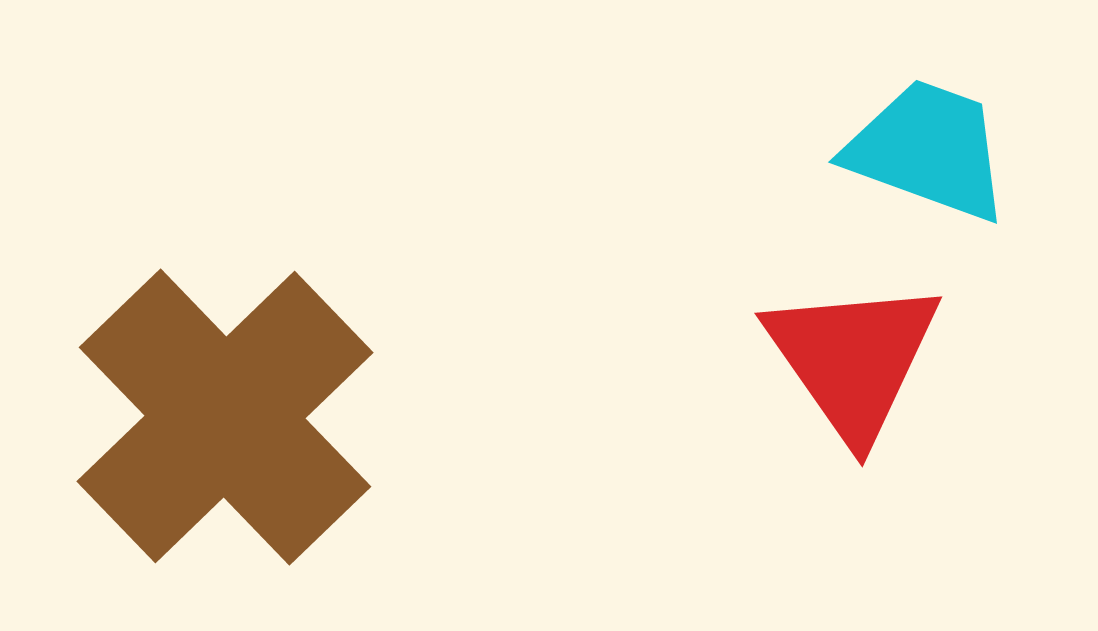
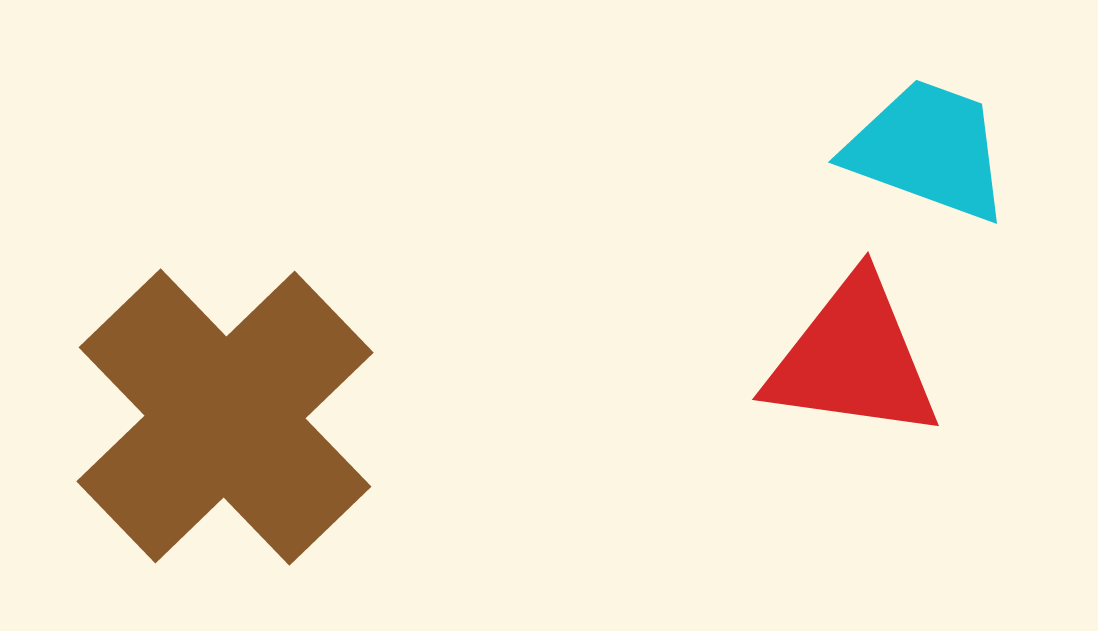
red triangle: rotated 47 degrees counterclockwise
